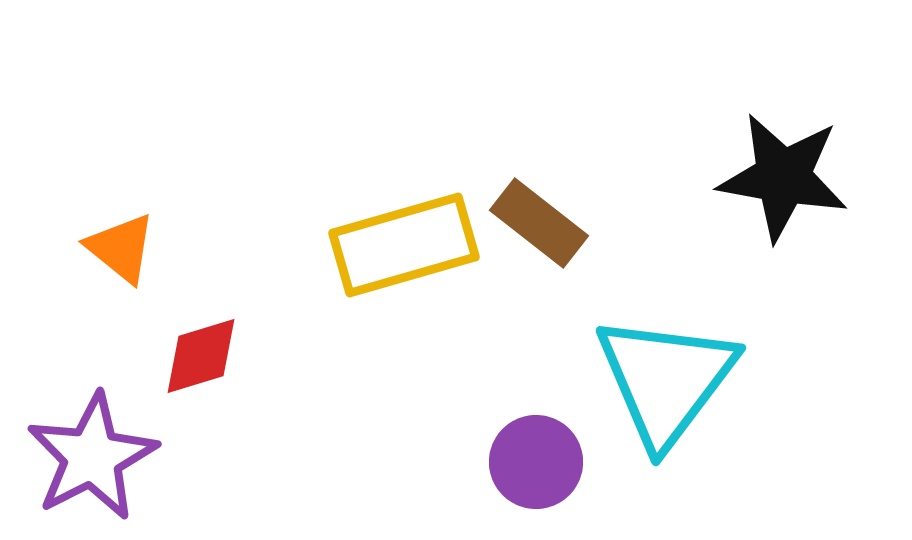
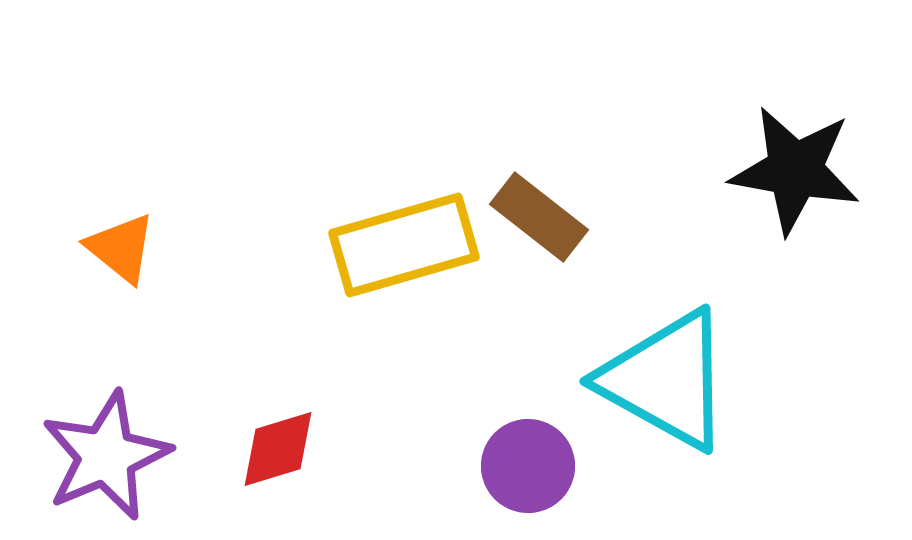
black star: moved 12 px right, 7 px up
brown rectangle: moved 6 px up
red diamond: moved 77 px right, 93 px down
cyan triangle: rotated 38 degrees counterclockwise
purple star: moved 14 px right, 1 px up; rotated 4 degrees clockwise
purple circle: moved 8 px left, 4 px down
